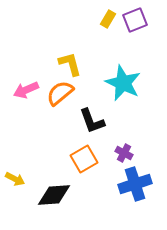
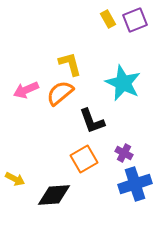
yellow rectangle: rotated 60 degrees counterclockwise
